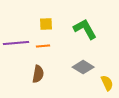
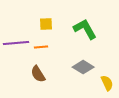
orange line: moved 2 px left, 1 px down
brown semicircle: rotated 138 degrees clockwise
